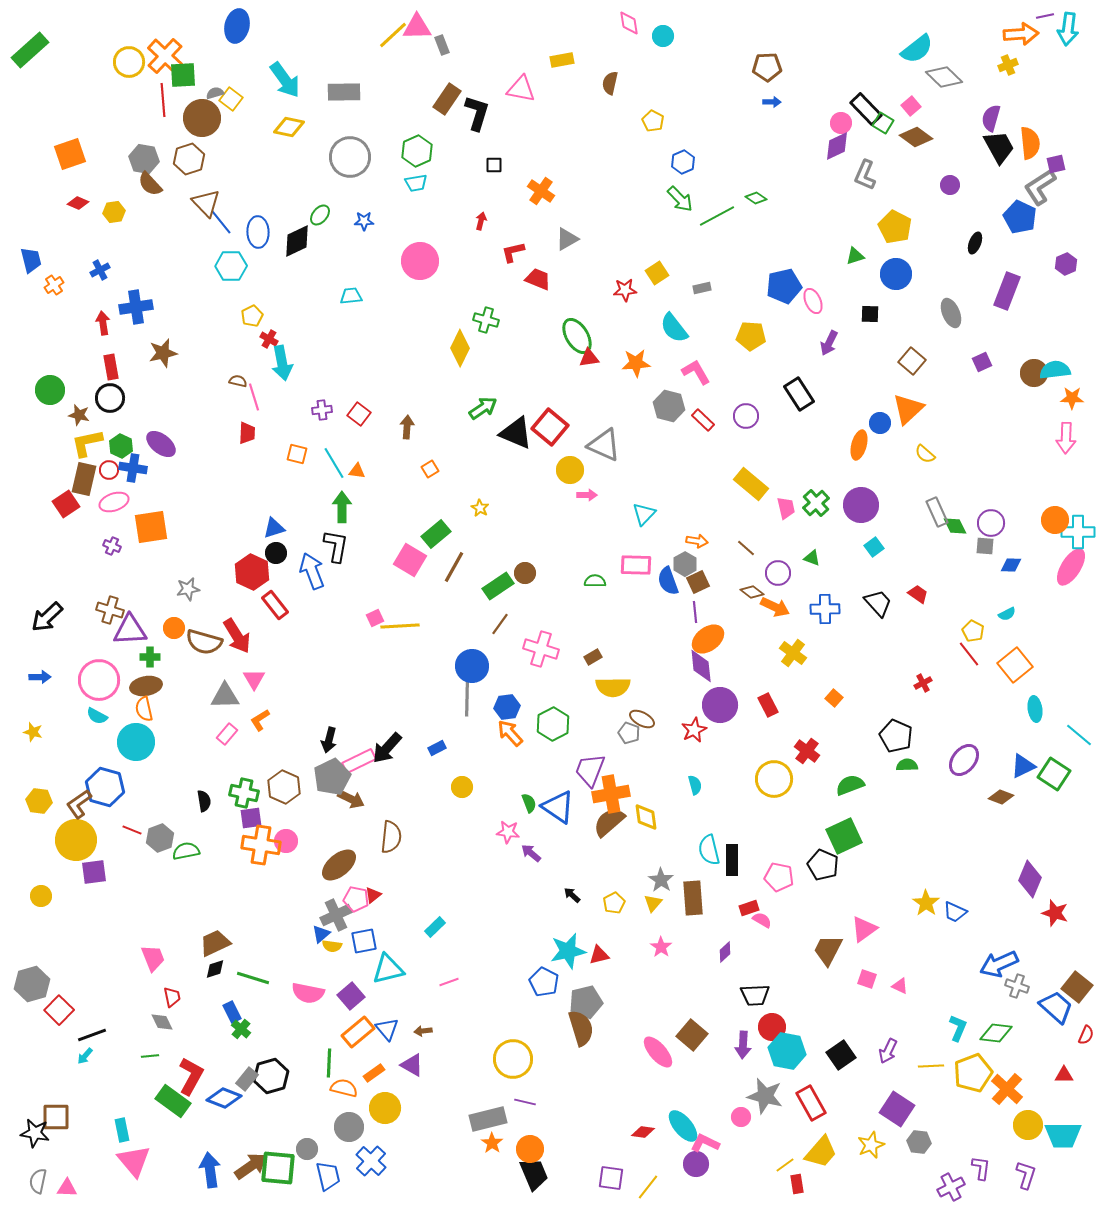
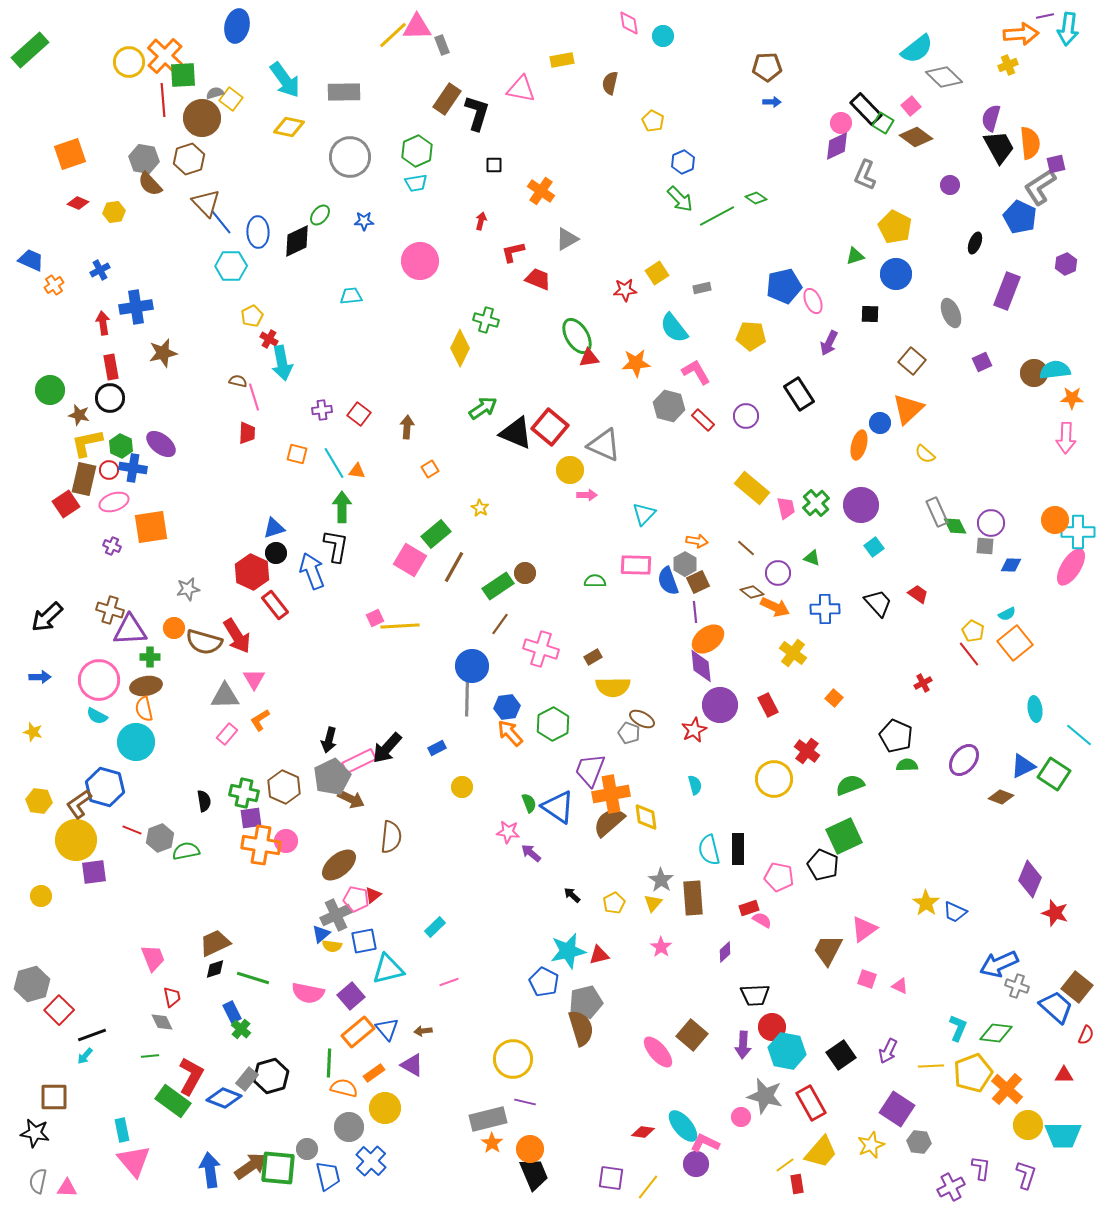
blue trapezoid at (31, 260): rotated 52 degrees counterclockwise
yellow rectangle at (751, 484): moved 1 px right, 4 px down
orange square at (1015, 665): moved 22 px up
black rectangle at (732, 860): moved 6 px right, 11 px up
brown square at (56, 1117): moved 2 px left, 20 px up
